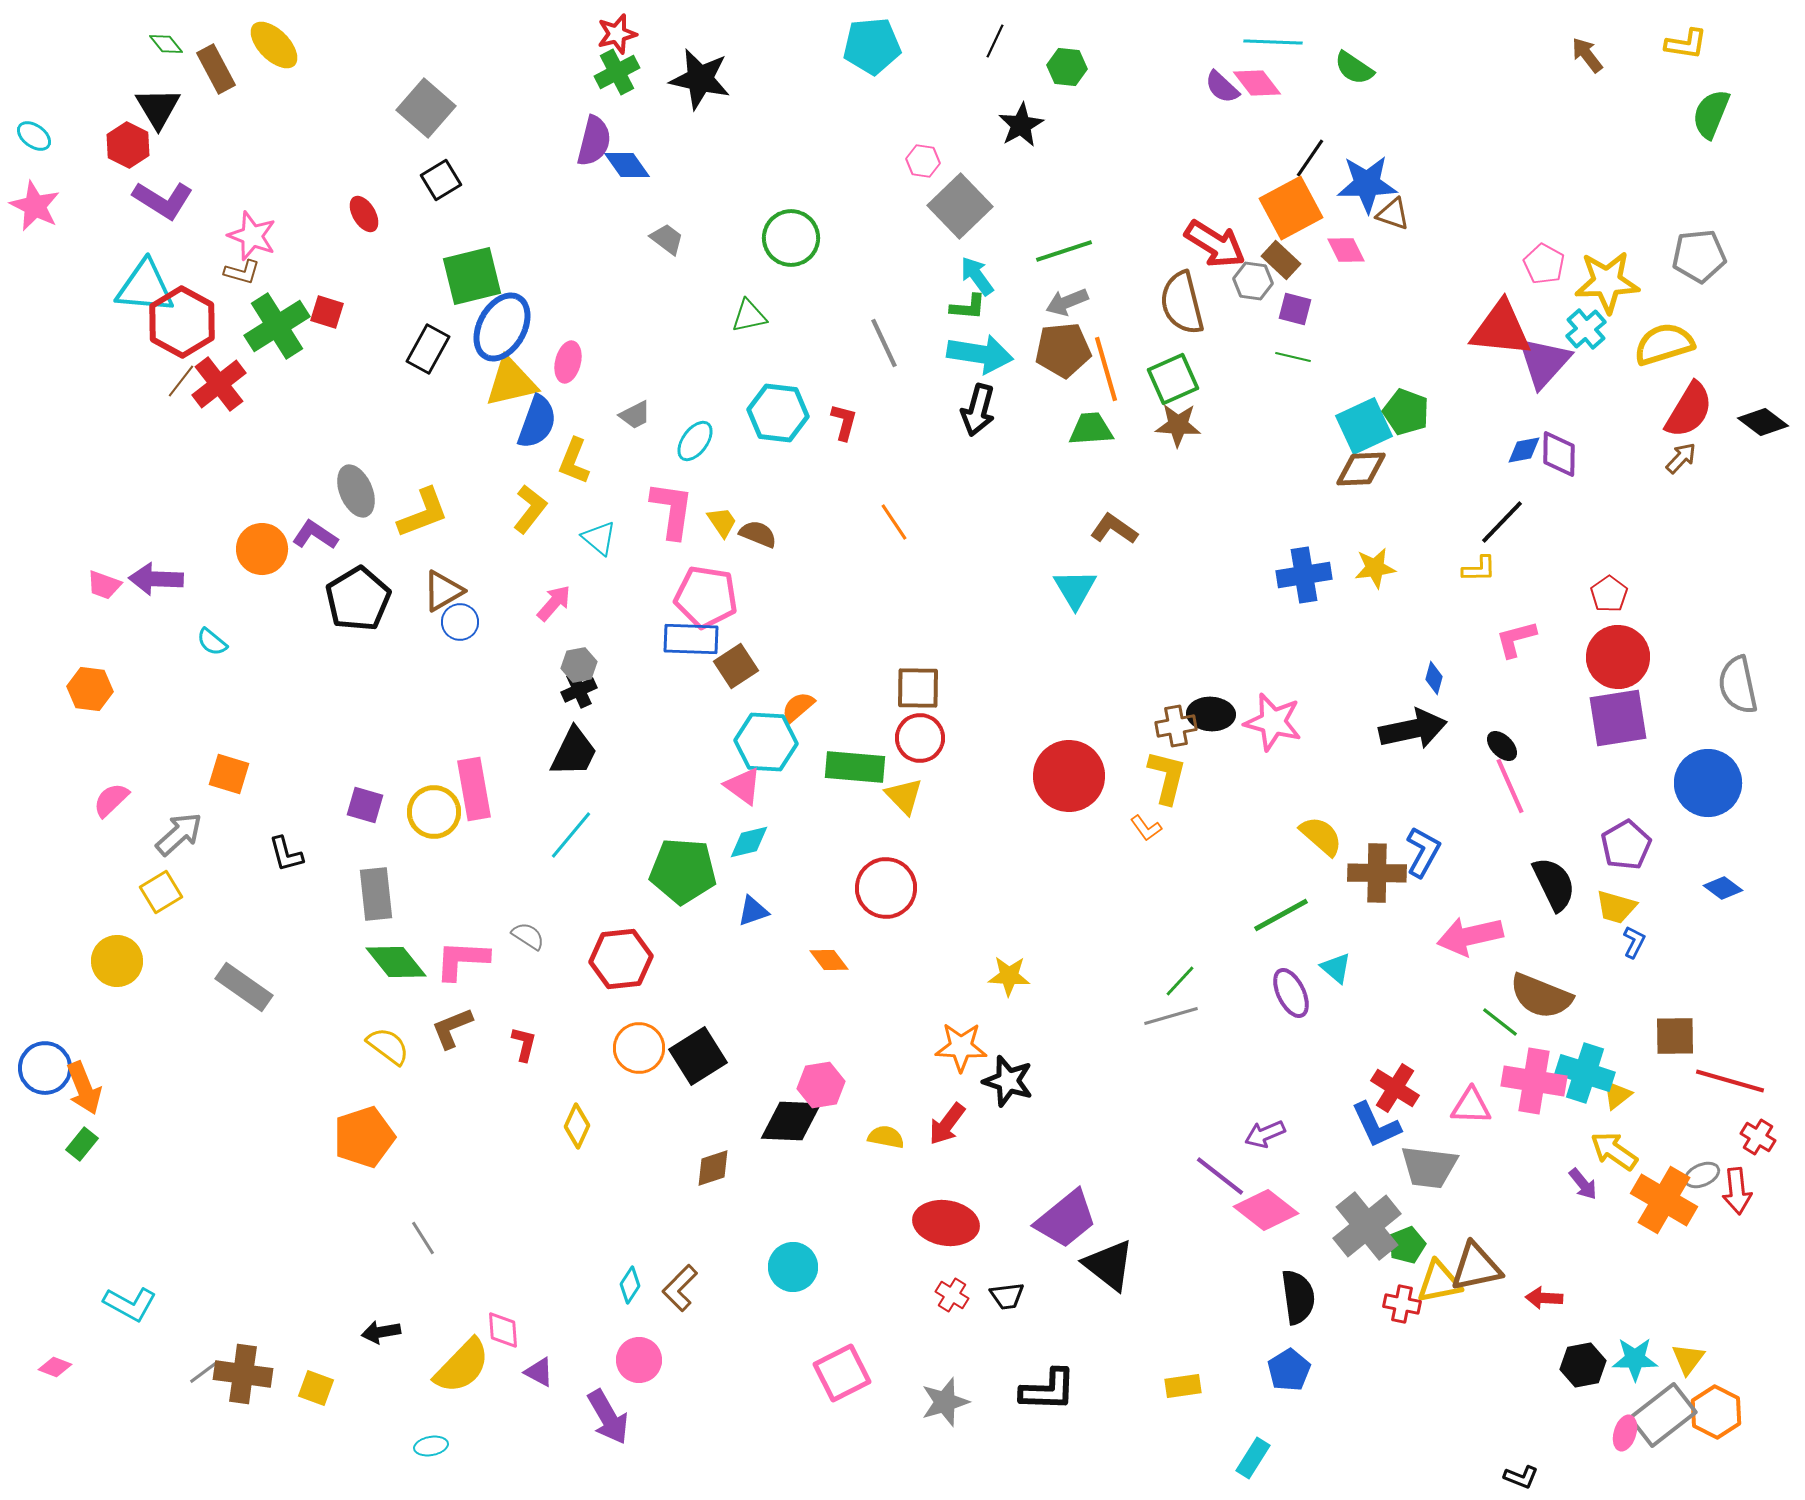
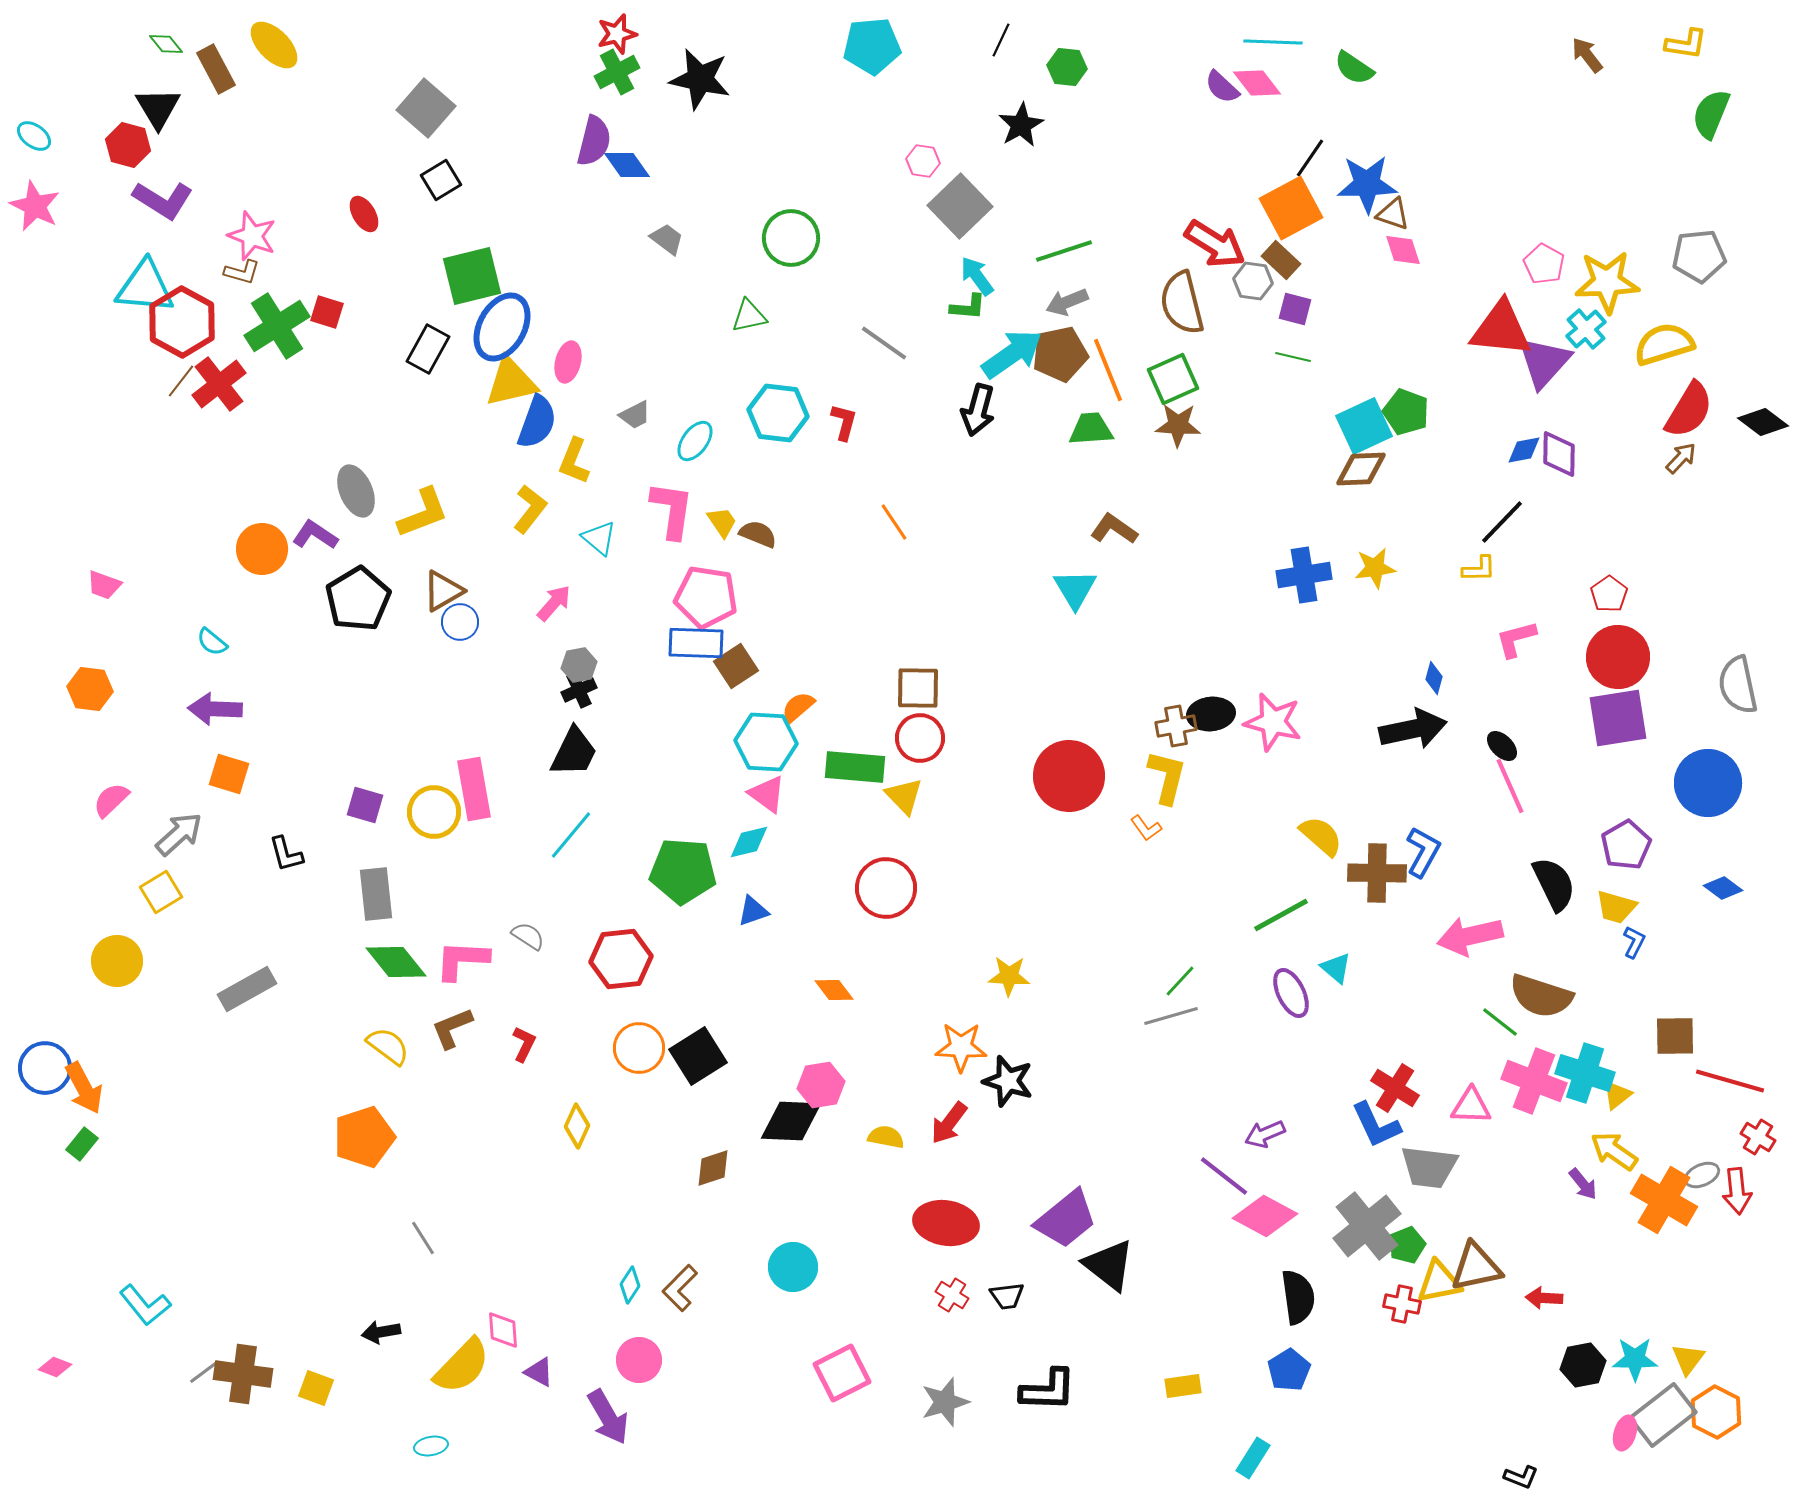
black line at (995, 41): moved 6 px right, 1 px up
red hexagon at (128, 145): rotated 12 degrees counterclockwise
pink diamond at (1346, 250): moved 57 px right; rotated 9 degrees clockwise
gray line at (884, 343): rotated 30 degrees counterclockwise
brown pentagon at (1063, 350): moved 3 px left, 4 px down; rotated 6 degrees counterclockwise
cyan arrow at (980, 354): moved 32 px right; rotated 44 degrees counterclockwise
orange line at (1106, 369): moved 2 px right, 1 px down; rotated 6 degrees counterclockwise
purple arrow at (156, 579): moved 59 px right, 130 px down
blue rectangle at (691, 639): moved 5 px right, 4 px down
black ellipse at (1211, 714): rotated 9 degrees counterclockwise
pink triangle at (743, 786): moved 24 px right, 8 px down
orange diamond at (829, 960): moved 5 px right, 30 px down
gray rectangle at (244, 987): moved 3 px right, 2 px down; rotated 64 degrees counterclockwise
brown semicircle at (1541, 996): rotated 4 degrees counterclockwise
red L-shape at (524, 1044): rotated 12 degrees clockwise
pink cross at (1534, 1081): rotated 12 degrees clockwise
orange arrow at (84, 1088): rotated 6 degrees counterclockwise
red arrow at (947, 1124): moved 2 px right, 1 px up
purple line at (1220, 1176): moved 4 px right
pink diamond at (1266, 1210): moved 1 px left, 6 px down; rotated 10 degrees counterclockwise
cyan L-shape at (130, 1304): moved 15 px right, 1 px down; rotated 22 degrees clockwise
